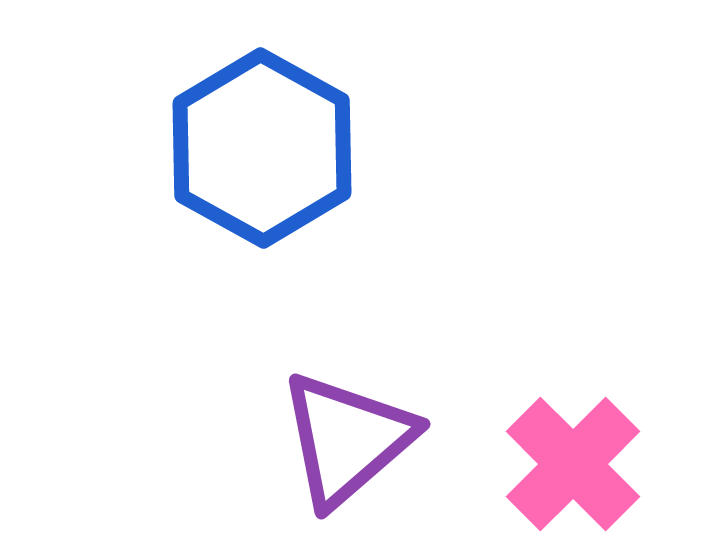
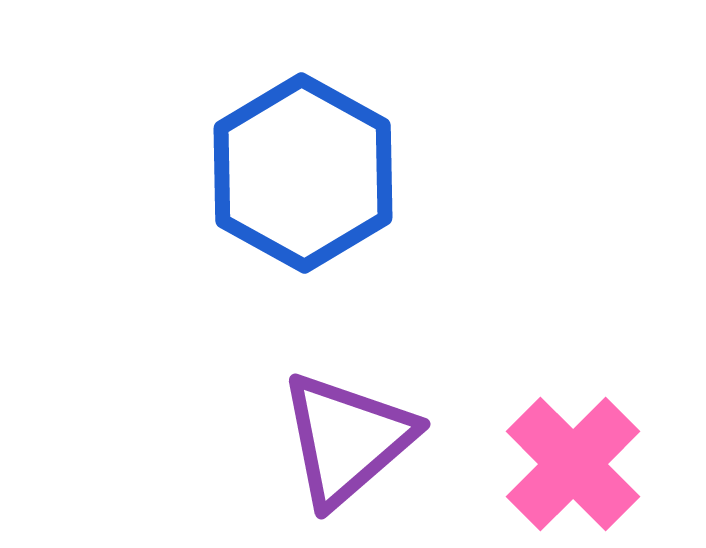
blue hexagon: moved 41 px right, 25 px down
